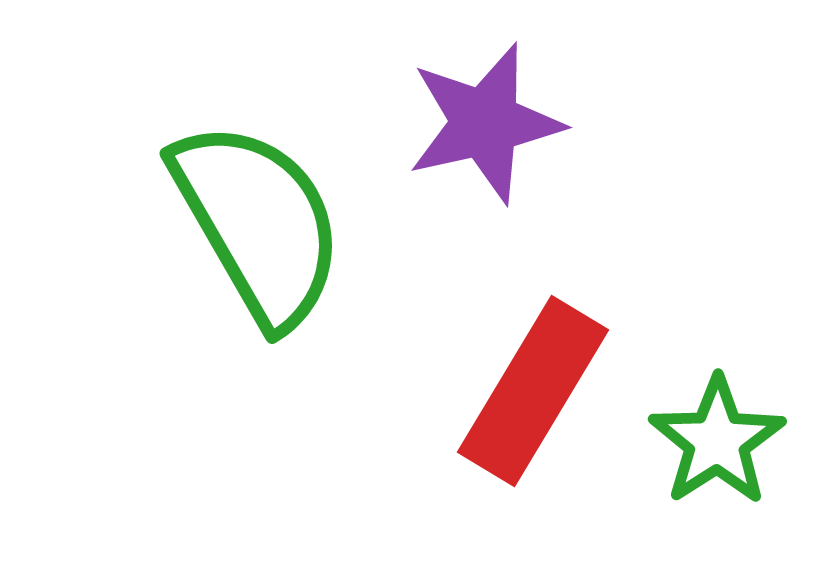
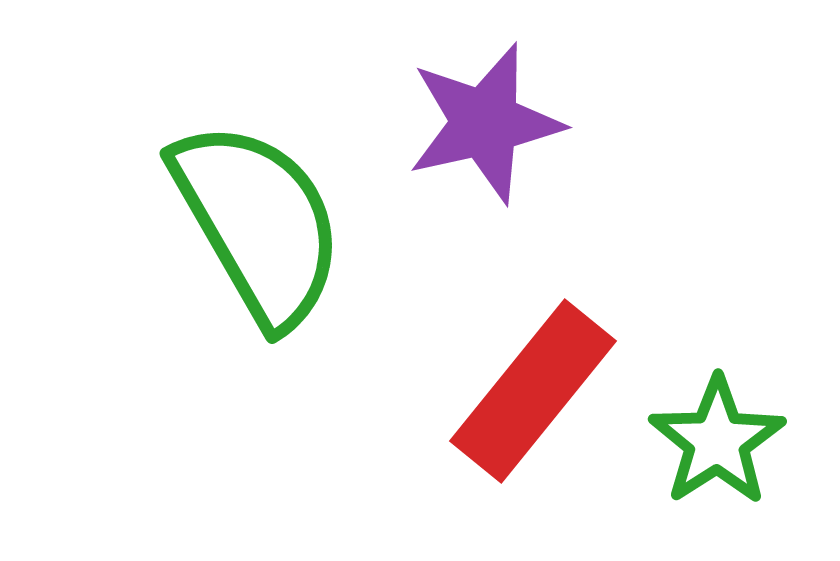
red rectangle: rotated 8 degrees clockwise
